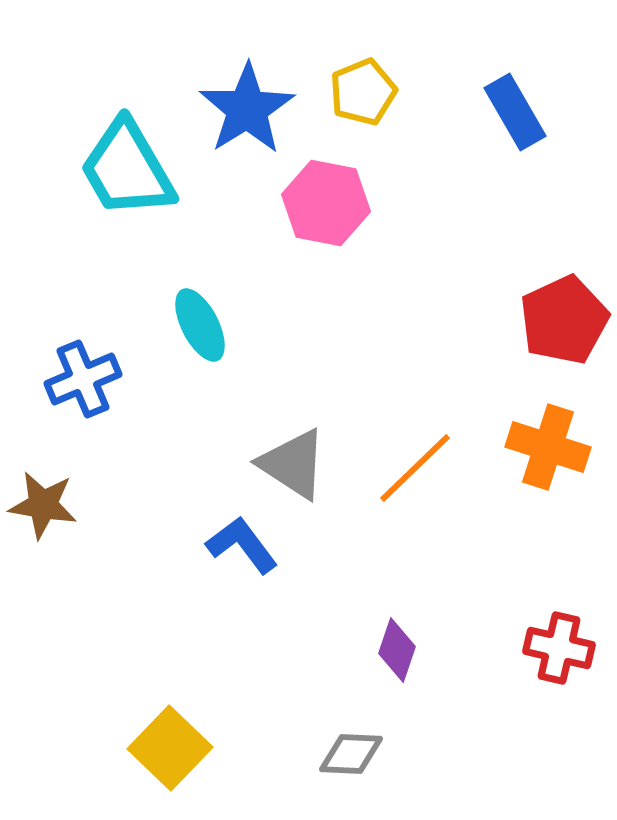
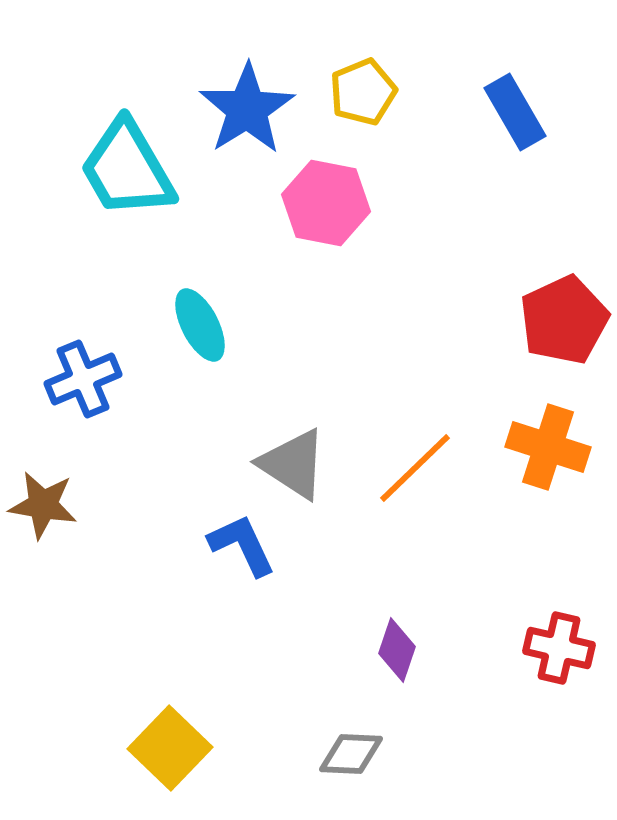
blue L-shape: rotated 12 degrees clockwise
